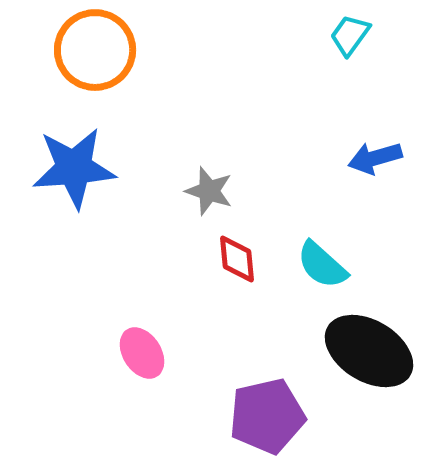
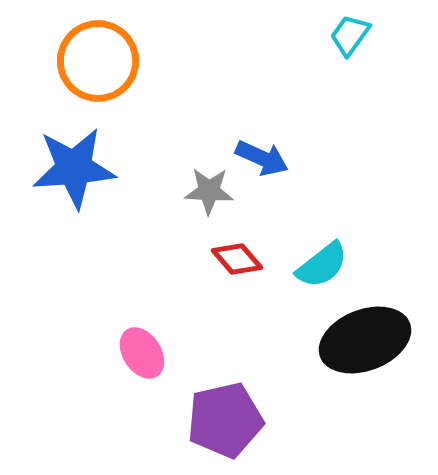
orange circle: moved 3 px right, 11 px down
blue arrow: moved 113 px left; rotated 140 degrees counterclockwise
gray star: rotated 15 degrees counterclockwise
red diamond: rotated 36 degrees counterclockwise
cyan semicircle: rotated 80 degrees counterclockwise
black ellipse: moved 4 px left, 11 px up; rotated 52 degrees counterclockwise
purple pentagon: moved 42 px left, 4 px down
